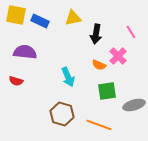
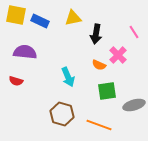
pink line: moved 3 px right
pink cross: moved 1 px up
